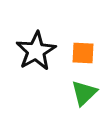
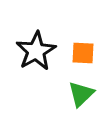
green triangle: moved 3 px left, 1 px down
